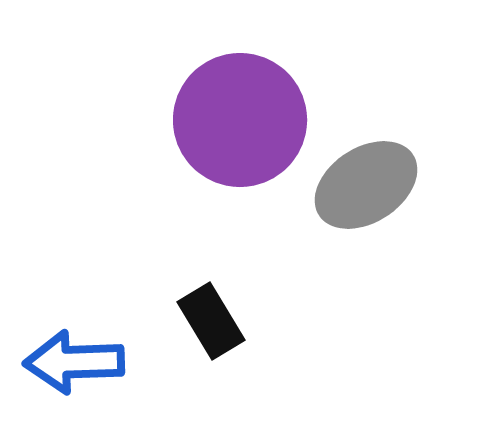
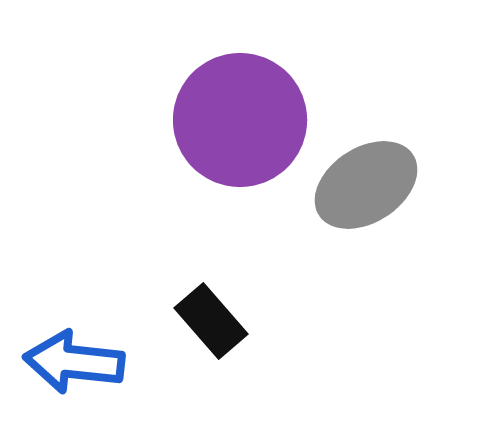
black rectangle: rotated 10 degrees counterclockwise
blue arrow: rotated 8 degrees clockwise
